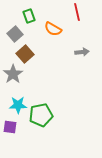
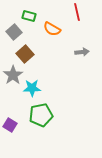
green rectangle: rotated 56 degrees counterclockwise
orange semicircle: moved 1 px left
gray square: moved 1 px left, 2 px up
gray star: moved 1 px down
cyan star: moved 14 px right, 17 px up
purple square: moved 2 px up; rotated 24 degrees clockwise
